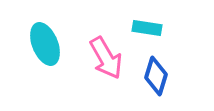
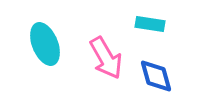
cyan rectangle: moved 3 px right, 4 px up
blue diamond: rotated 33 degrees counterclockwise
